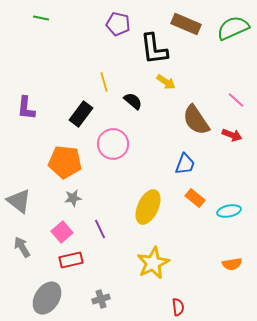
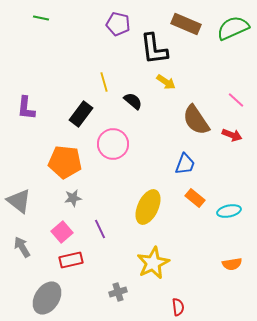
gray cross: moved 17 px right, 7 px up
